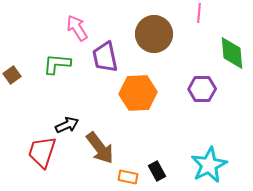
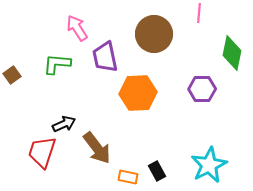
green diamond: rotated 16 degrees clockwise
black arrow: moved 3 px left, 1 px up
brown arrow: moved 3 px left
